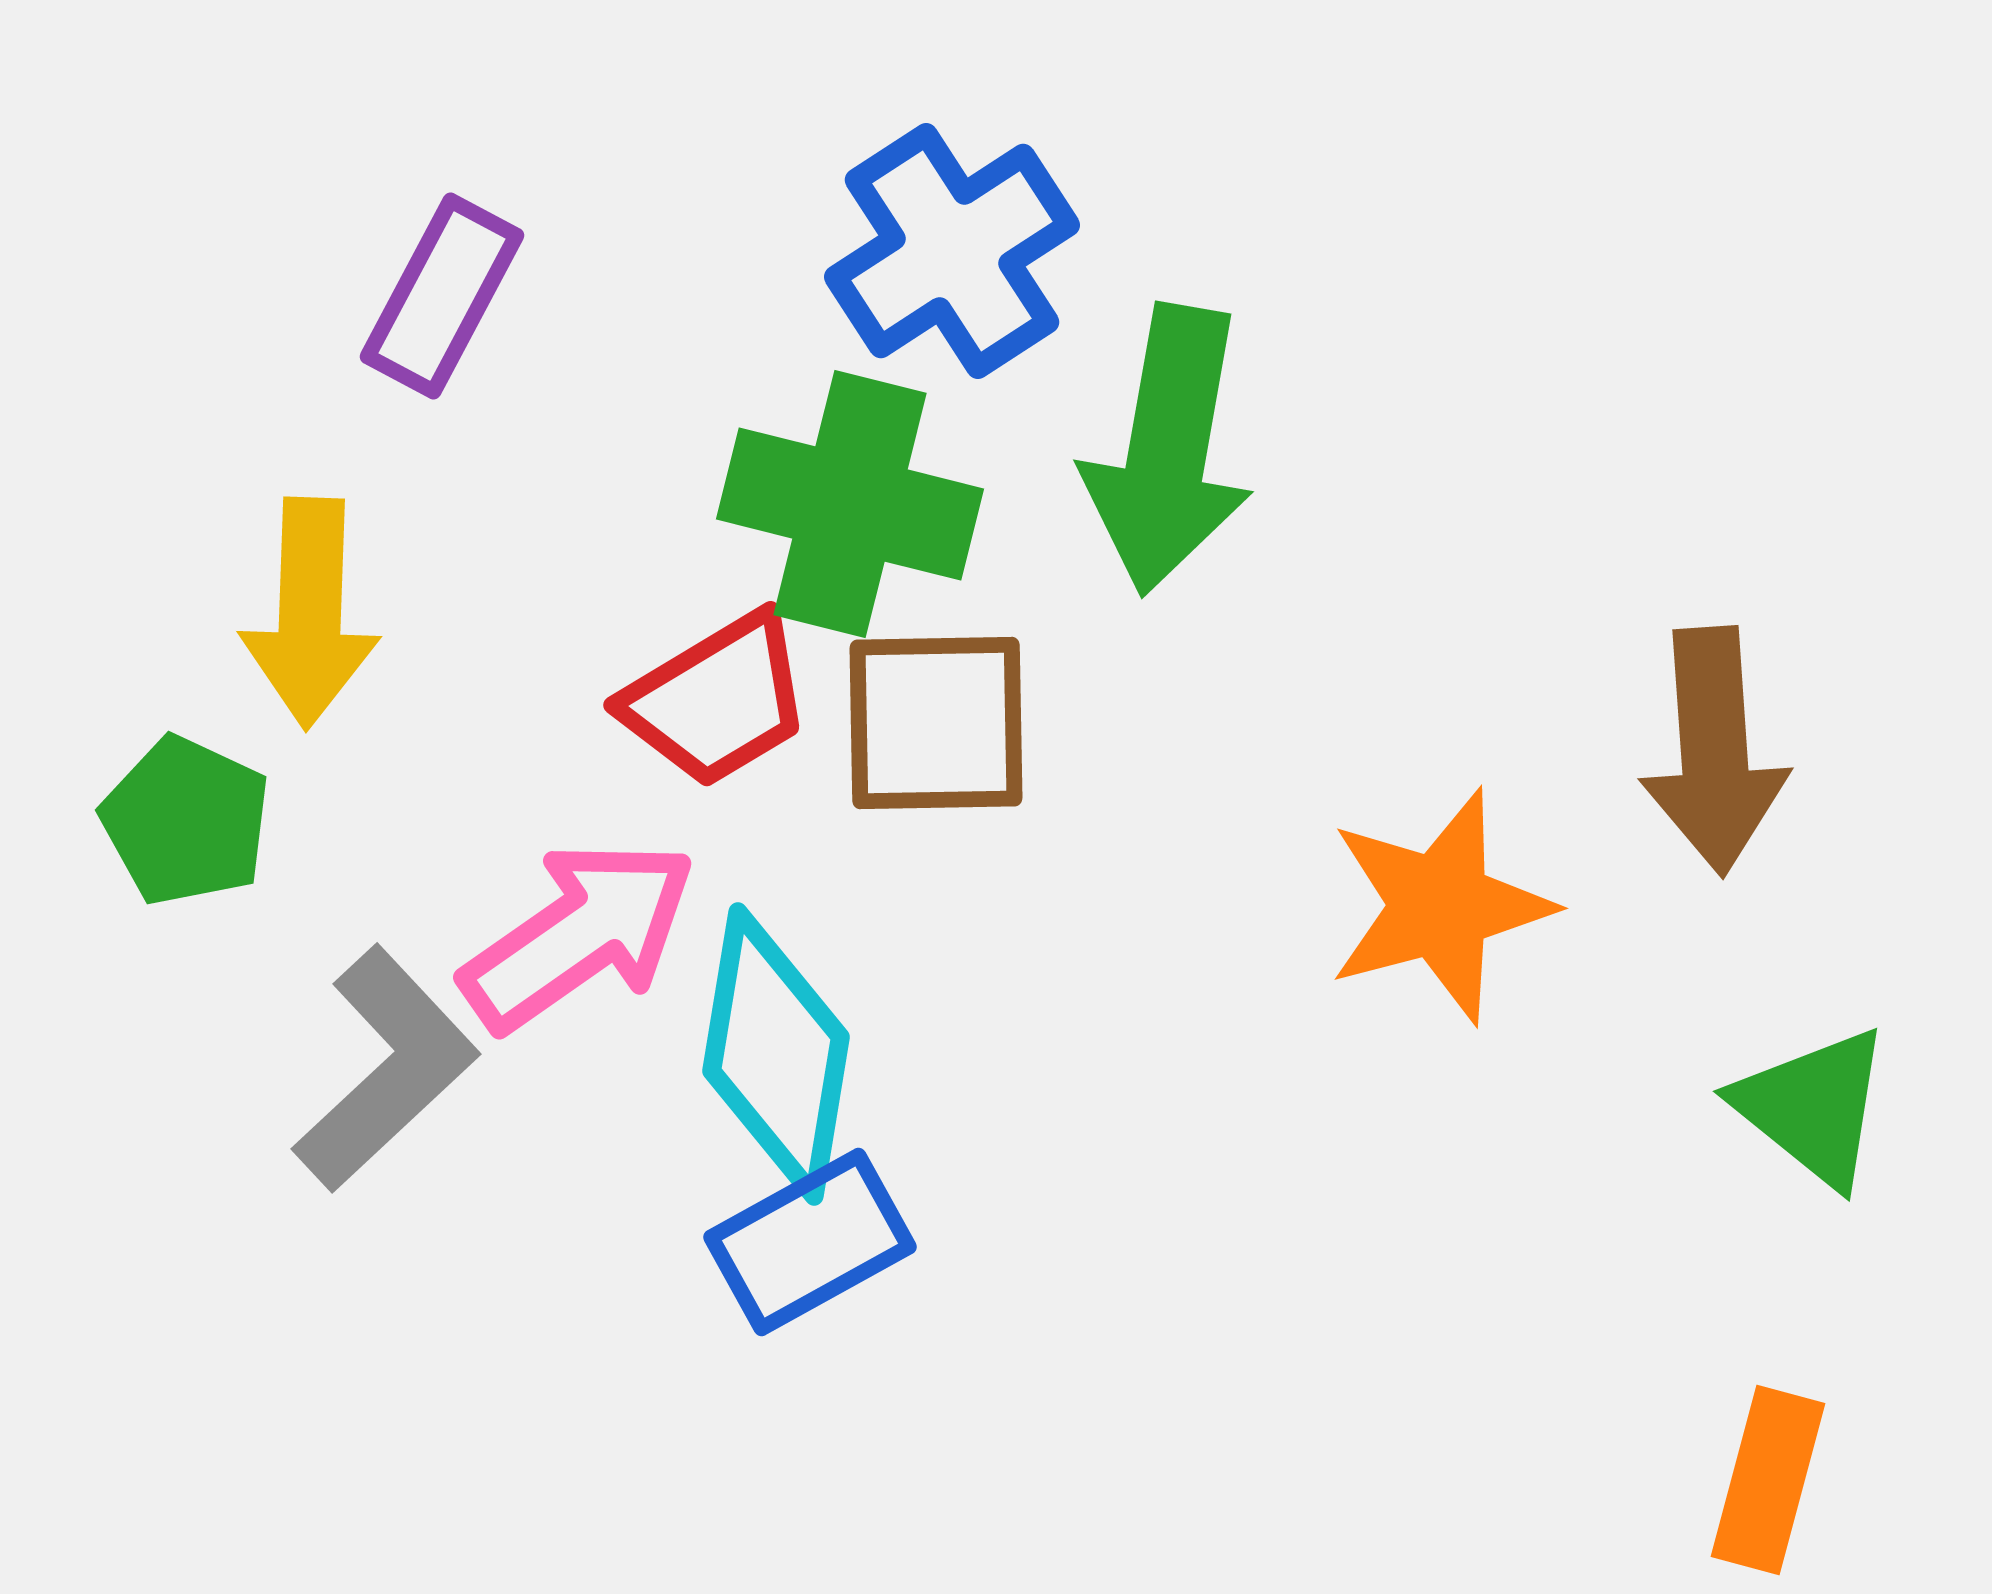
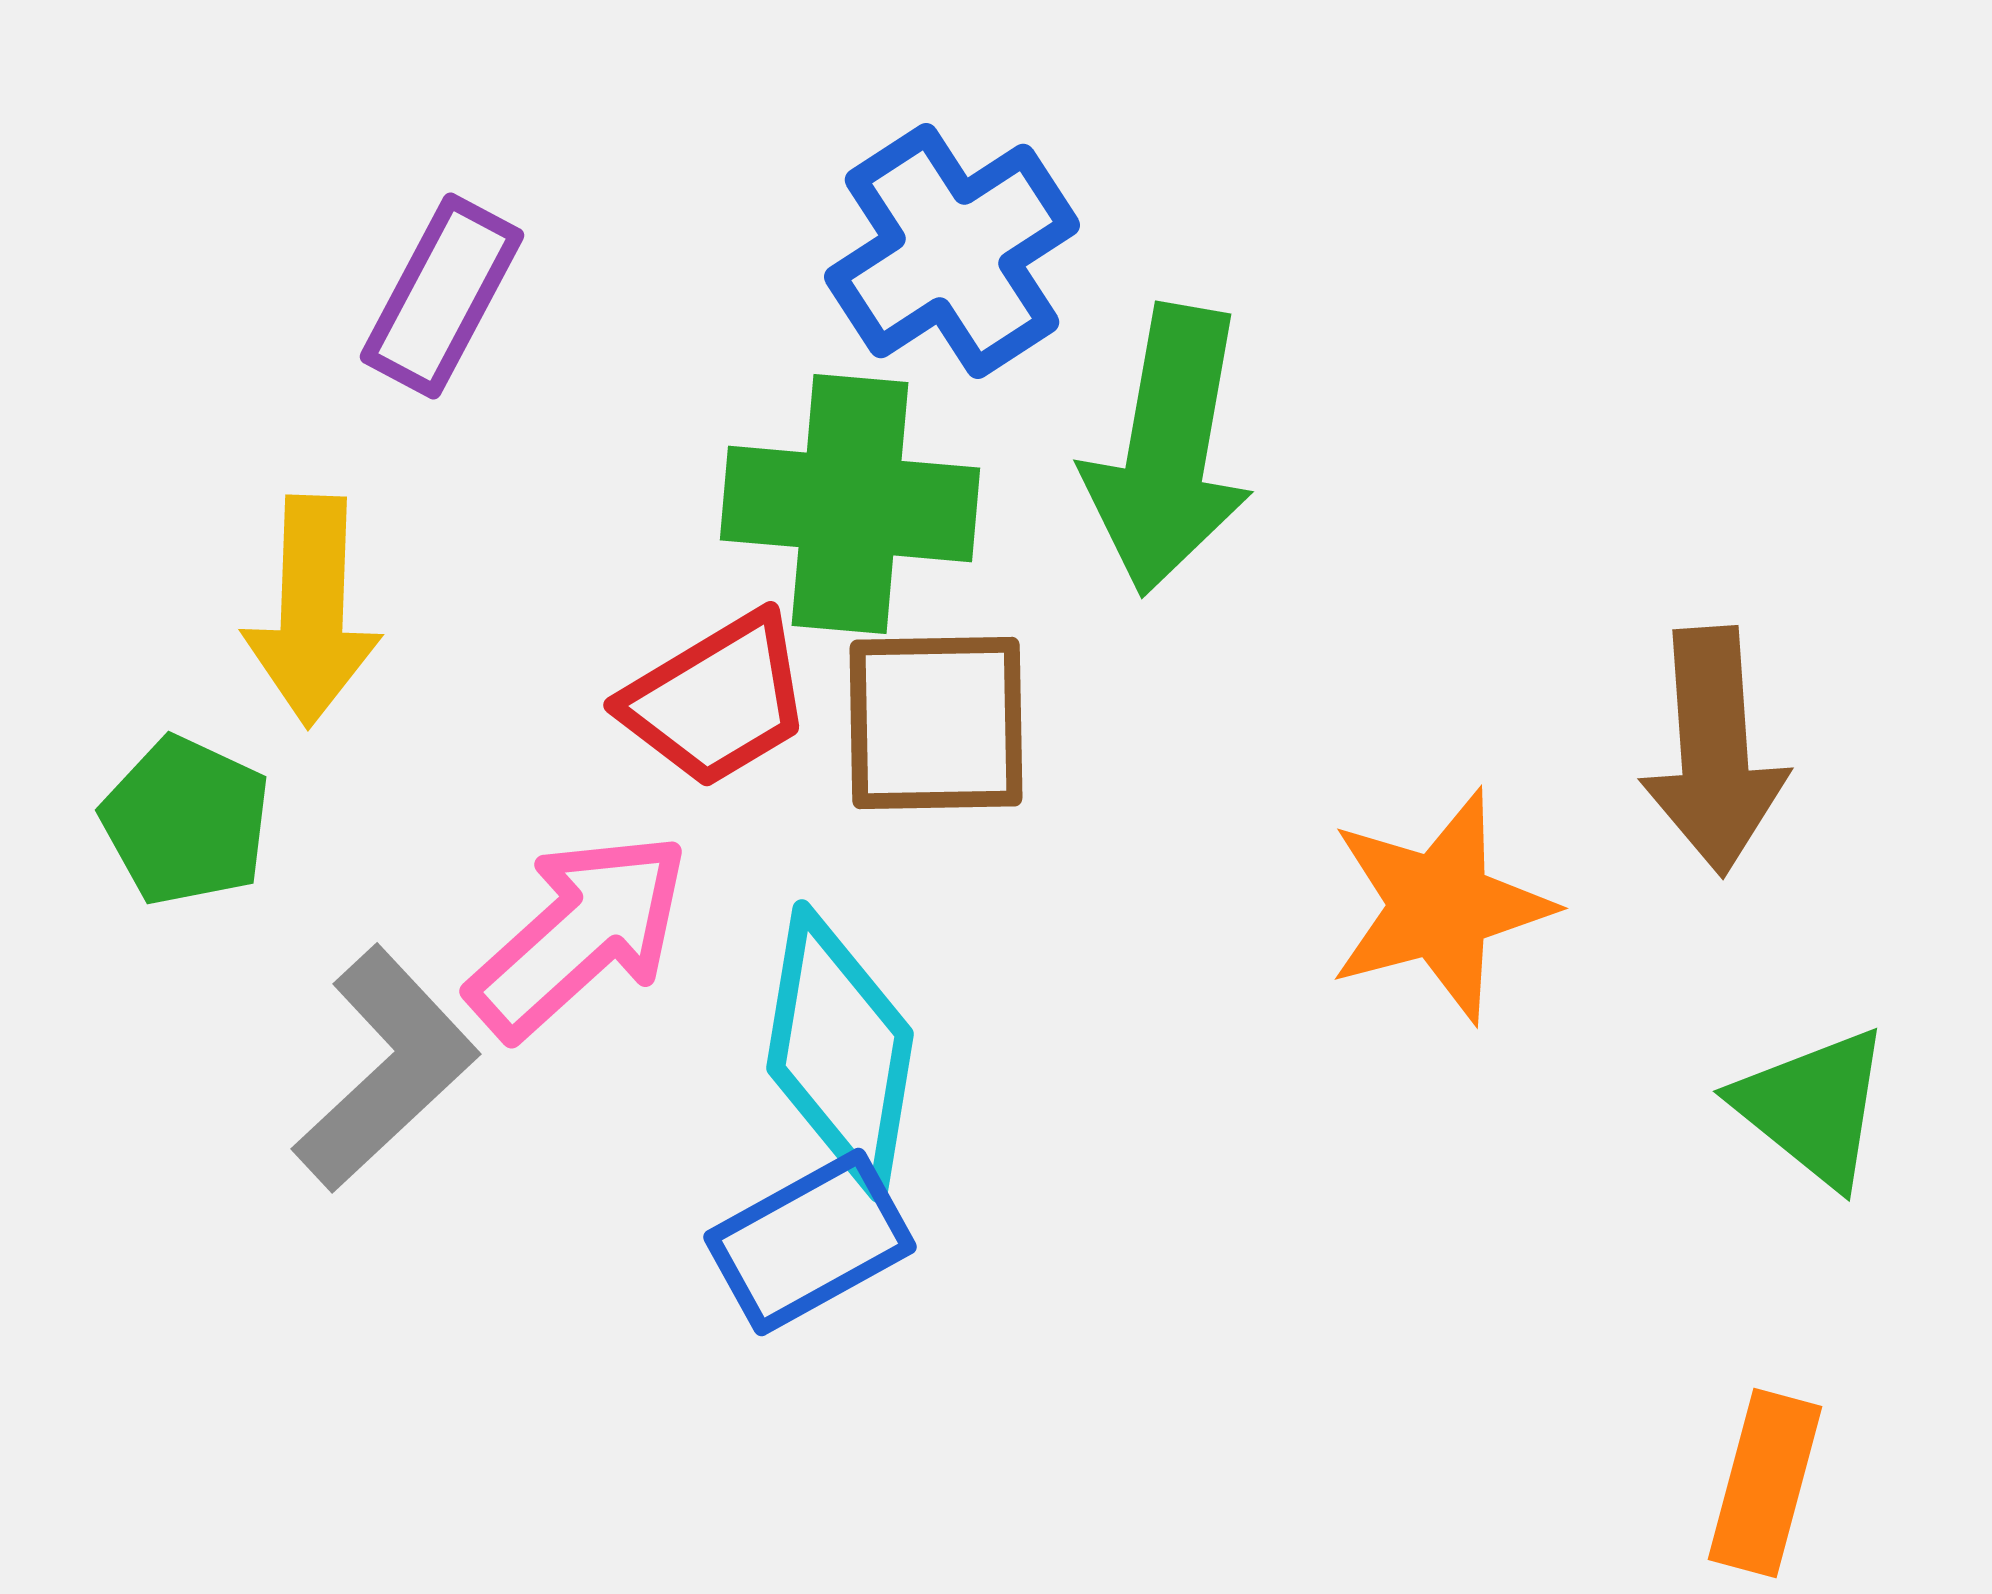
green cross: rotated 9 degrees counterclockwise
yellow arrow: moved 2 px right, 2 px up
pink arrow: rotated 7 degrees counterclockwise
cyan diamond: moved 64 px right, 3 px up
orange rectangle: moved 3 px left, 3 px down
